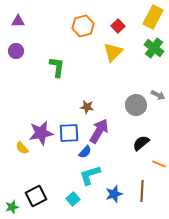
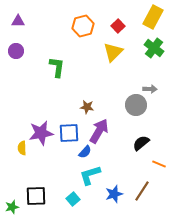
gray arrow: moved 8 px left, 6 px up; rotated 24 degrees counterclockwise
yellow semicircle: rotated 40 degrees clockwise
brown line: rotated 30 degrees clockwise
black square: rotated 25 degrees clockwise
